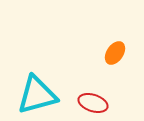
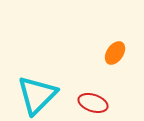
cyan triangle: rotated 30 degrees counterclockwise
